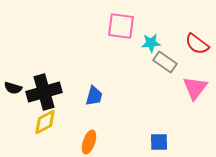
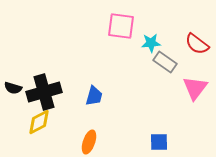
yellow diamond: moved 6 px left
